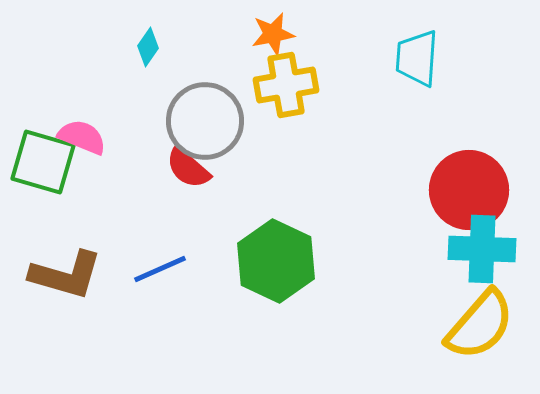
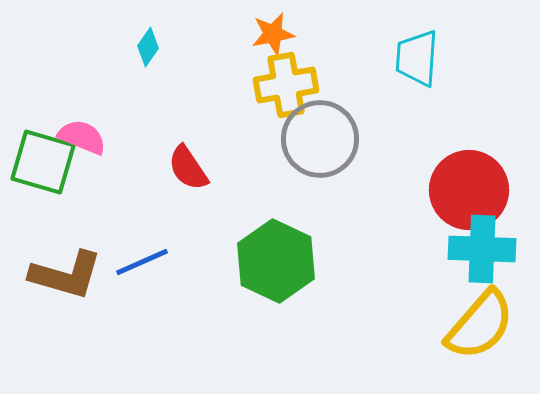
gray circle: moved 115 px right, 18 px down
red semicircle: rotated 15 degrees clockwise
blue line: moved 18 px left, 7 px up
